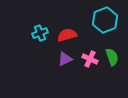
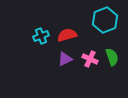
cyan cross: moved 1 px right, 3 px down
